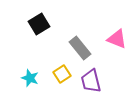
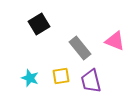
pink triangle: moved 2 px left, 2 px down
yellow square: moved 1 px left, 2 px down; rotated 24 degrees clockwise
